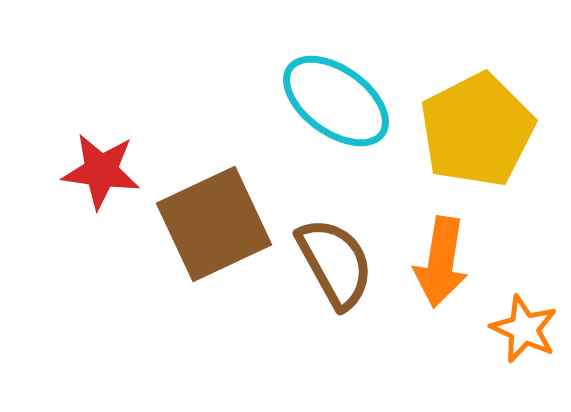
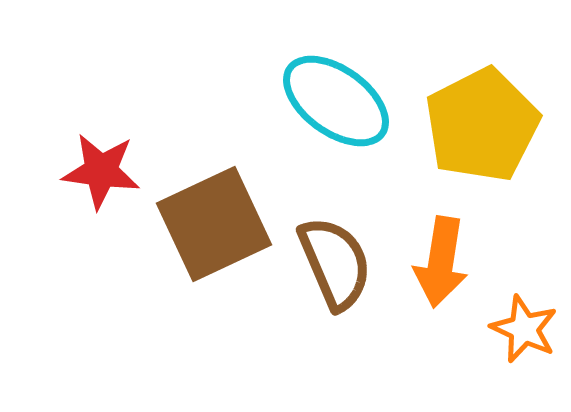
yellow pentagon: moved 5 px right, 5 px up
brown semicircle: rotated 6 degrees clockwise
